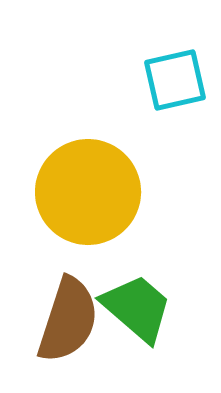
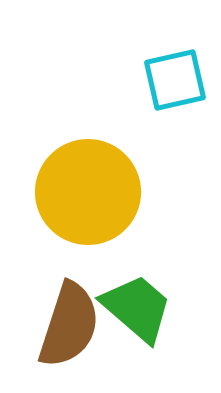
brown semicircle: moved 1 px right, 5 px down
